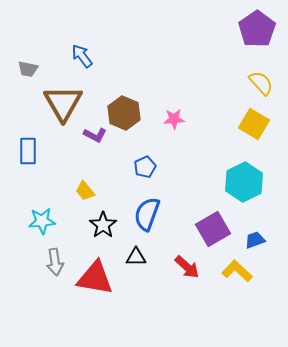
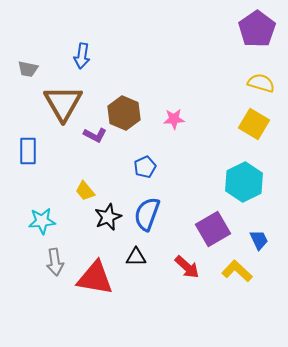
blue arrow: rotated 135 degrees counterclockwise
yellow semicircle: rotated 32 degrees counterclockwise
black star: moved 5 px right, 8 px up; rotated 12 degrees clockwise
blue trapezoid: moved 4 px right; rotated 85 degrees clockwise
